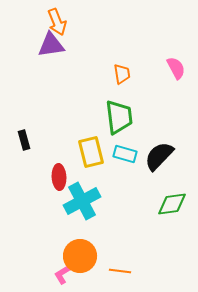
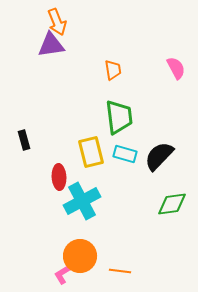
orange trapezoid: moved 9 px left, 4 px up
